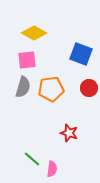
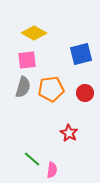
blue square: rotated 35 degrees counterclockwise
red circle: moved 4 px left, 5 px down
red star: rotated 12 degrees clockwise
pink semicircle: moved 1 px down
